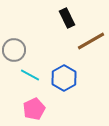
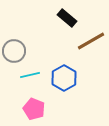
black rectangle: rotated 24 degrees counterclockwise
gray circle: moved 1 px down
cyan line: rotated 42 degrees counterclockwise
pink pentagon: rotated 25 degrees counterclockwise
